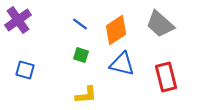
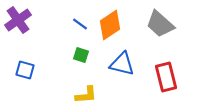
orange diamond: moved 6 px left, 5 px up
